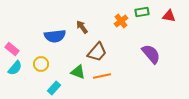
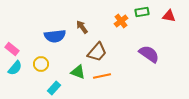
purple semicircle: moved 2 px left; rotated 15 degrees counterclockwise
